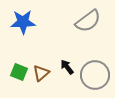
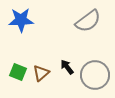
blue star: moved 2 px left, 2 px up
green square: moved 1 px left
